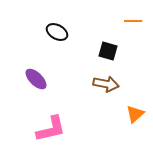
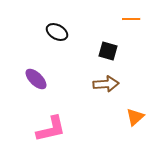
orange line: moved 2 px left, 2 px up
brown arrow: rotated 15 degrees counterclockwise
orange triangle: moved 3 px down
